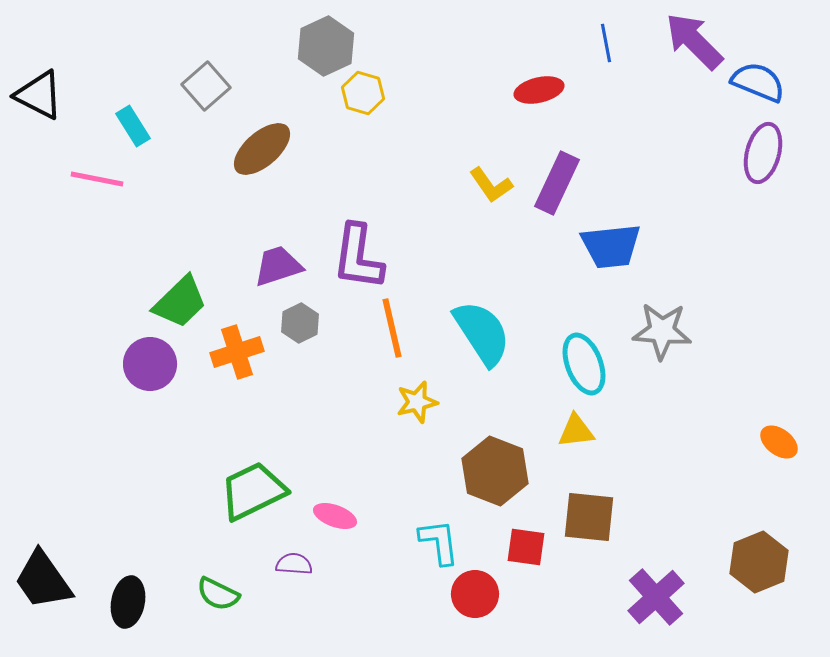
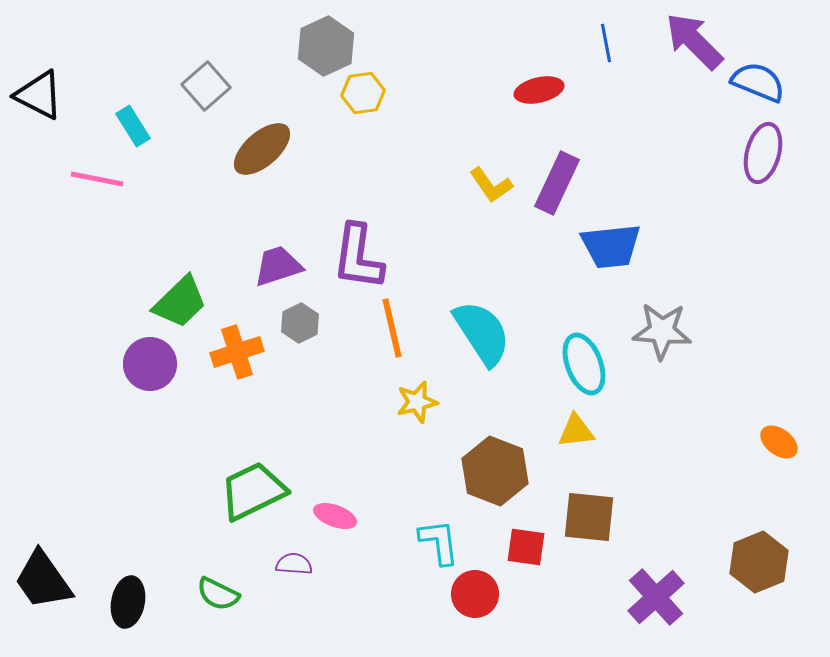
yellow hexagon at (363, 93): rotated 24 degrees counterclockwise
